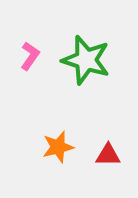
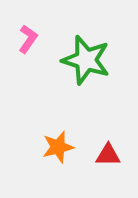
pink L-shape: moved 2 px left, 17 px up
